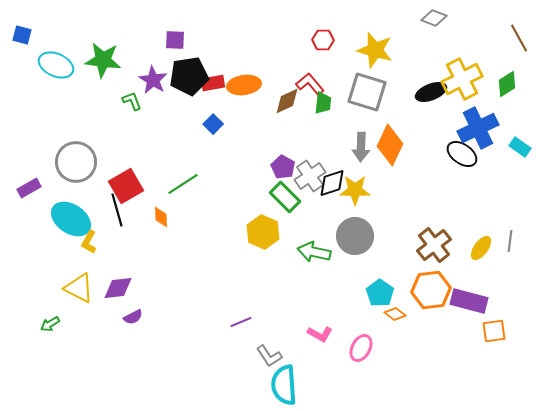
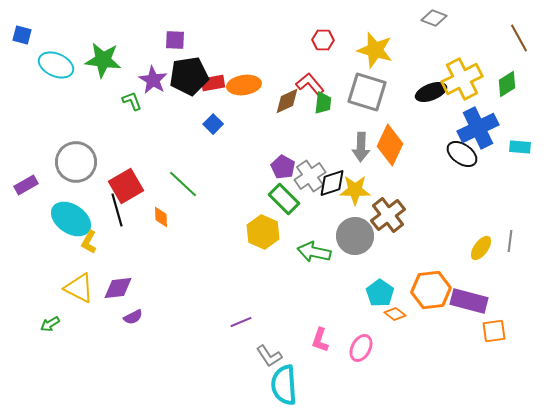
cyan rectangle at (520, 147): rotated 30 degrees counterclockwise
green line at (183, 184): rotated 76 degrees clockwise
purple rectangle at (29, 188): moved 3 px left, 3 px up
green rectangle at (285, 197): moved 1 px left, 2 px down
brown cross at (434, 245): moved 46 px left, 30 px up
pink L-shape at (320, 334): moved 6 px down; rotated 80 degrees clockwise
